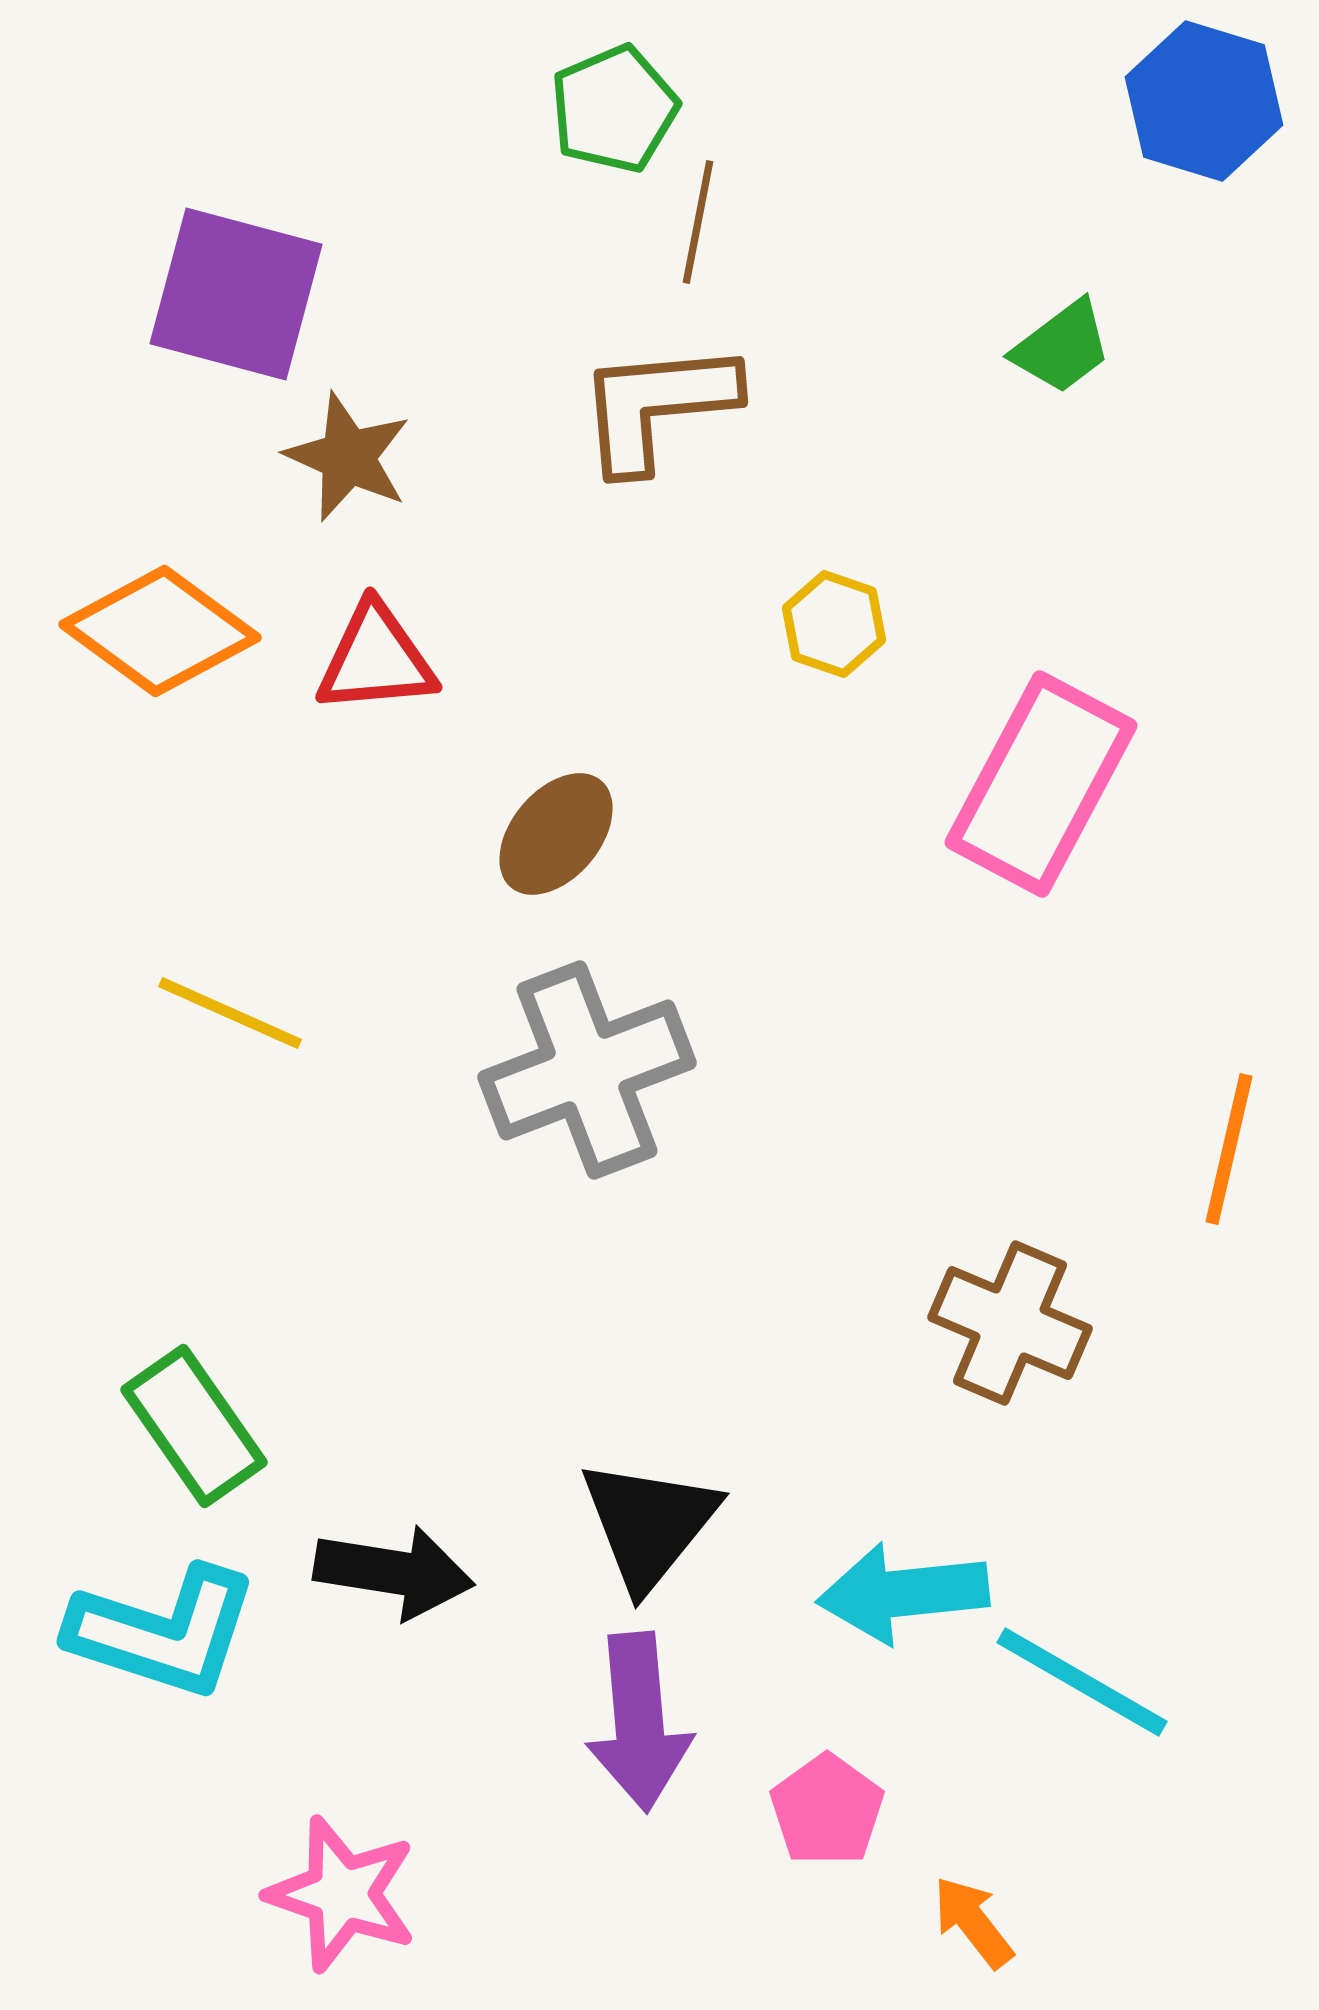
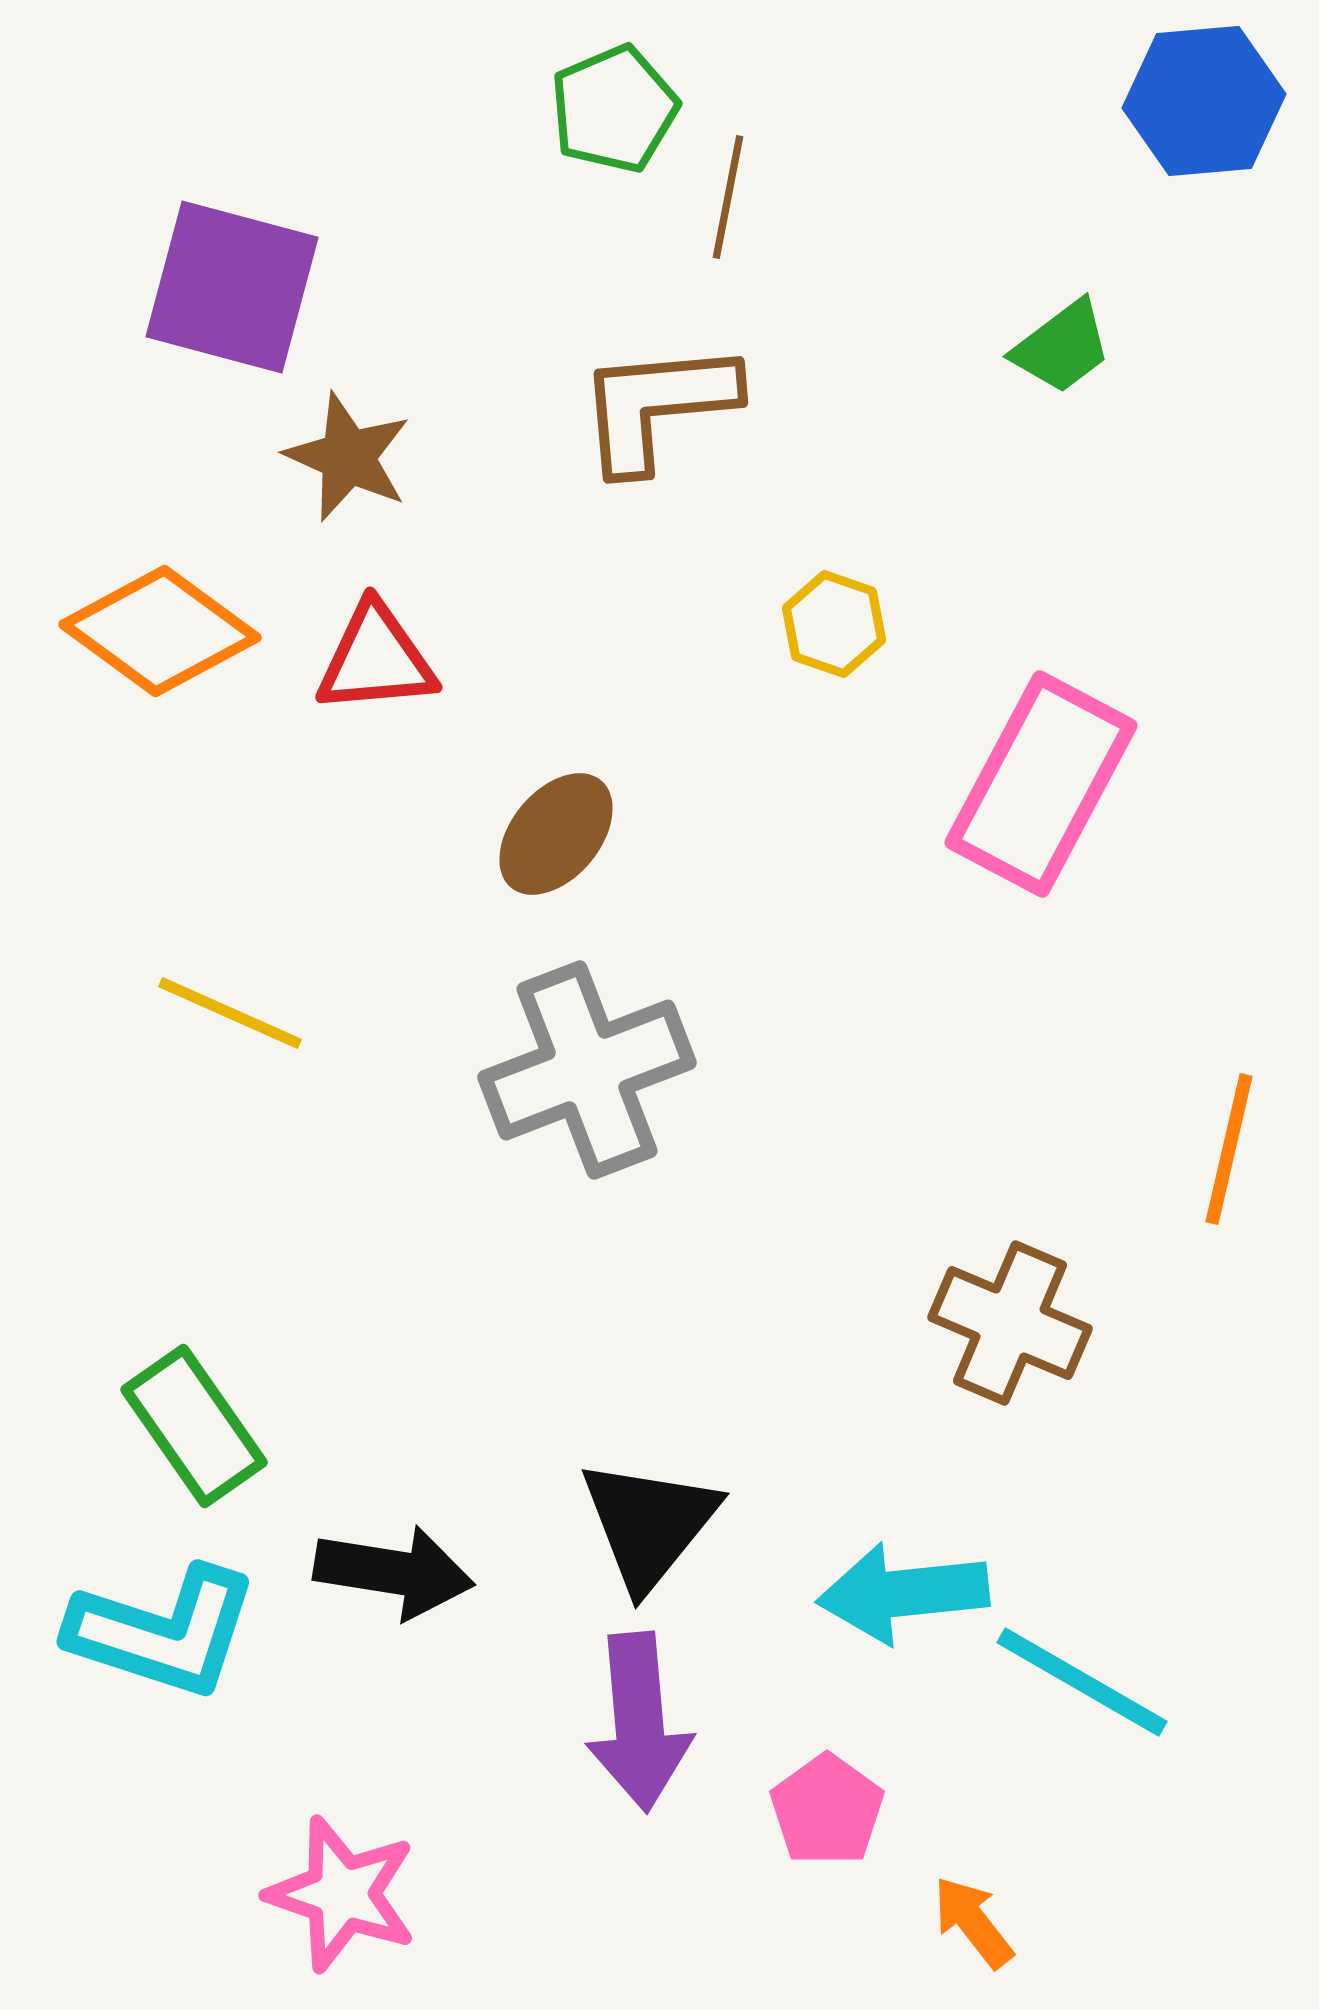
blue hexagon: rotated 22 degrees counterclockwise
brown line: moved 30 px right, 25 px up
purple square: moved 4 px left, 7 px up
